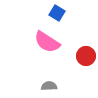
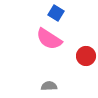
blue square: moved 1 px left
pink semicircle: moved 2 px right, 3 px up
